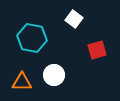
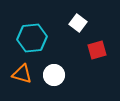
white square: moved 4 px right, 4 px down
cyan hexagon: rotated 16 degrees counterclockwise
orange triangle: moved 8 px up; rotated 15 degrees clockwise
